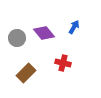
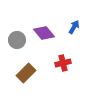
gray circle: moved 2 px down
red cross: rotated 28 degrees counterclockwise
